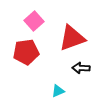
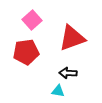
pink square: moved 2 px left, 1 px up
black arrow: moved 13 px left, 5 px down
cyan triangle: rotated 32 degrees clockwise
